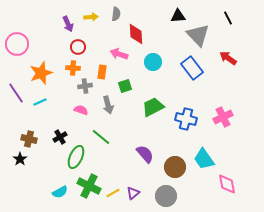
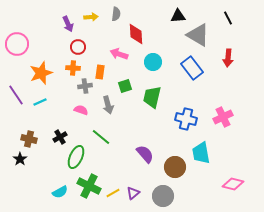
gray triangle: rotated 15 degrees counterclockwise
red arrow: rotated 120 degrees counterclockwise
orange rectangle: moved 2 px left
purple line: moved 2 px down
green trapezoid: moved 1 px left, 10 px up; rotated 50 degrees counterclockwise
cyan trapezoid: moved 3 px left, 6 px up; rotated 25 degrees clockwise
pink diamond: moved 6 px right; rotated 65 degrees counterclockwise
gray circle: moved 3 px left
